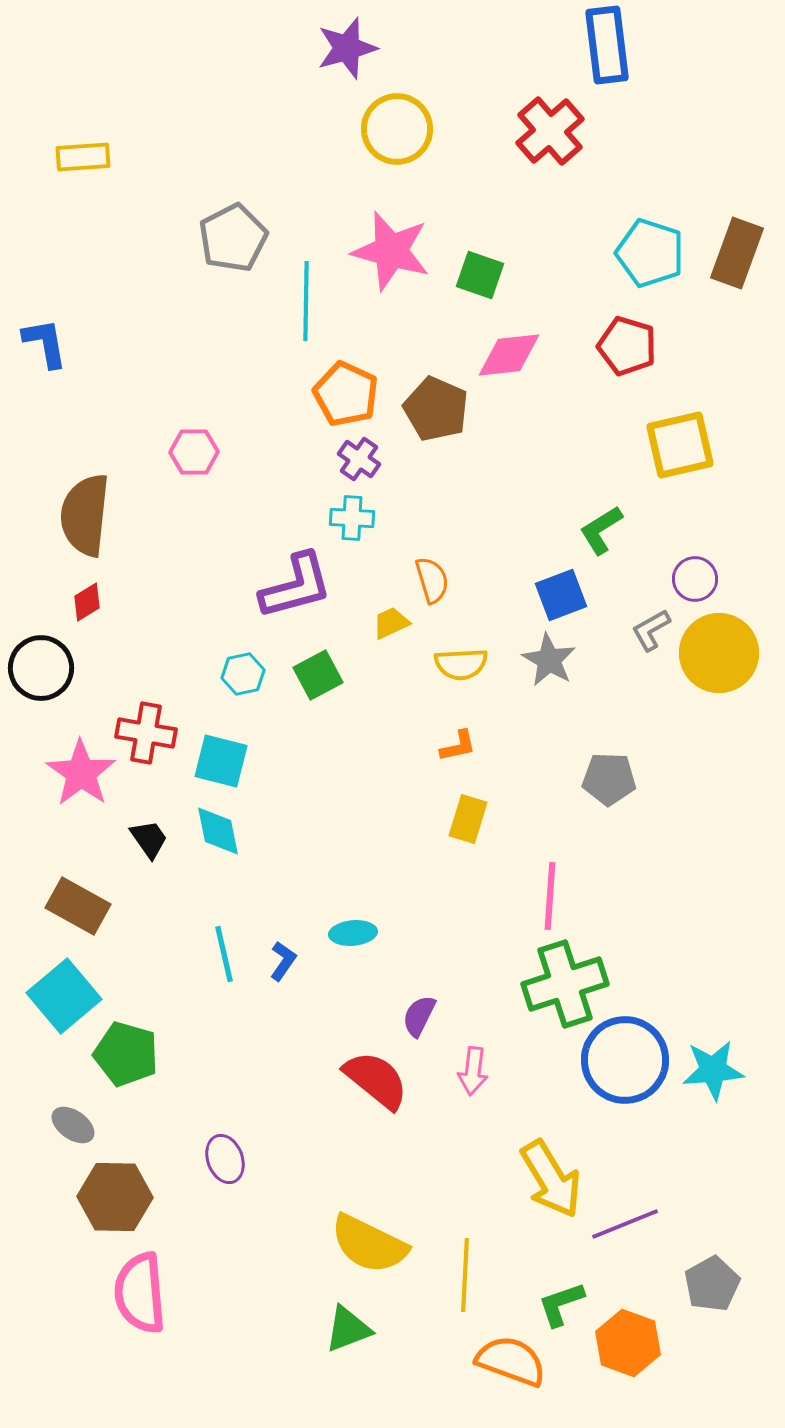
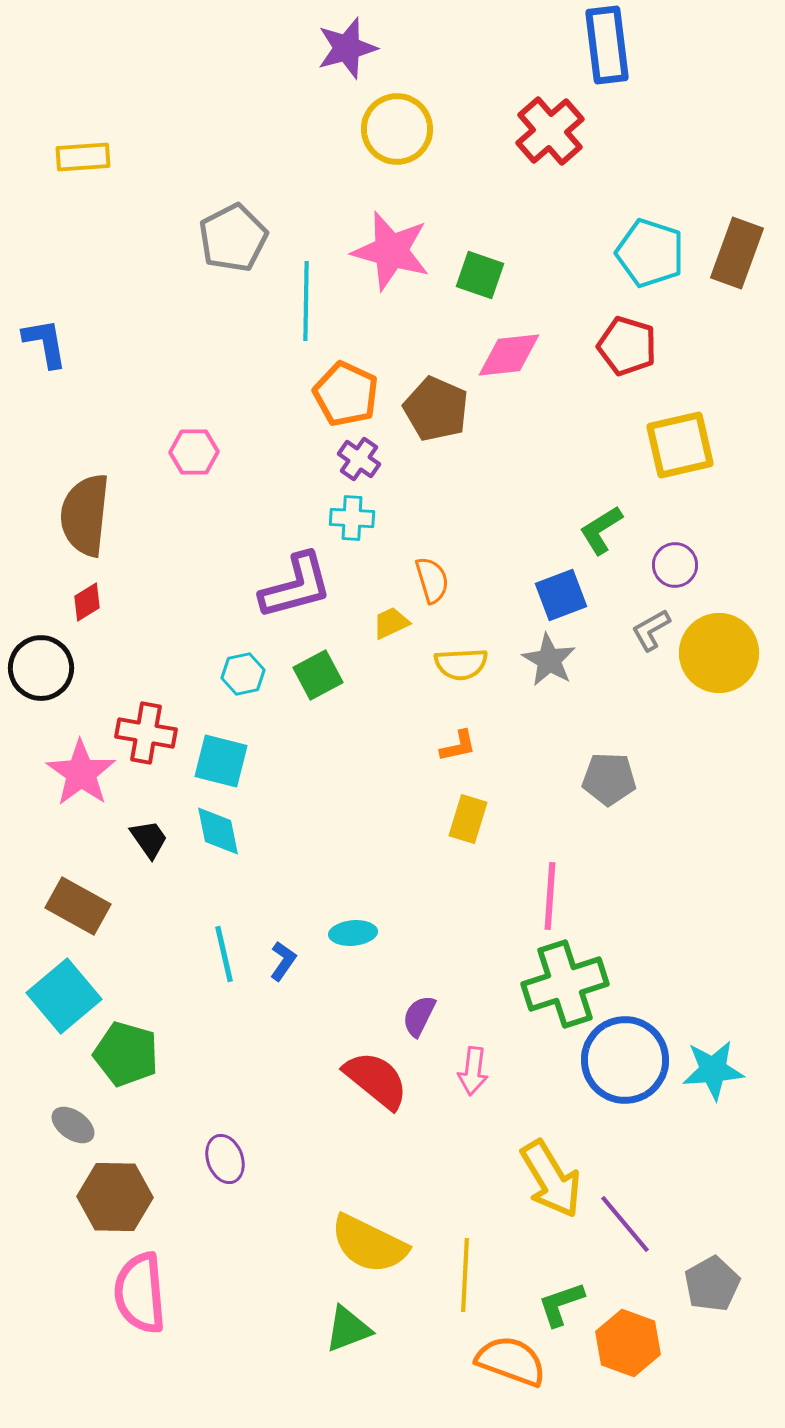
purple circle at (695, 579): moved 20 px left, 14 px up
purple line at (625, 1224): rotated 72 degrees clockwise
